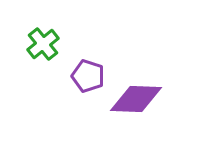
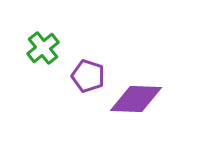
green cross: moved 4 px down
